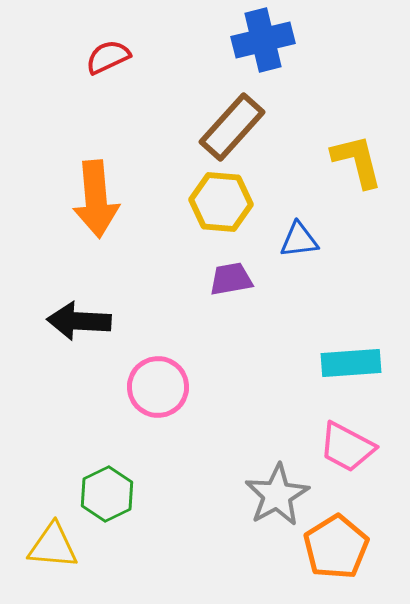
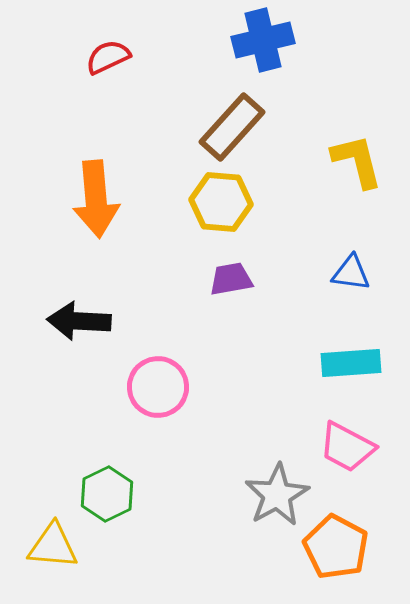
blue triangle: moved 52 px right, 33 px down; rotated 15 degrees clockwise
orange pentagon: rotated 12 degrees counterclockwise
